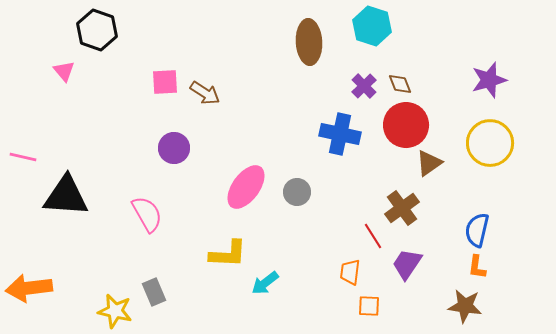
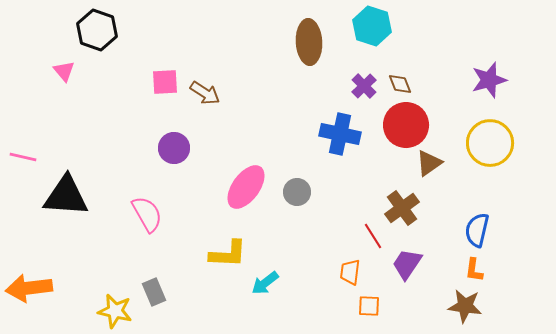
orange L-shape: moved 3 px left, 3 px down
